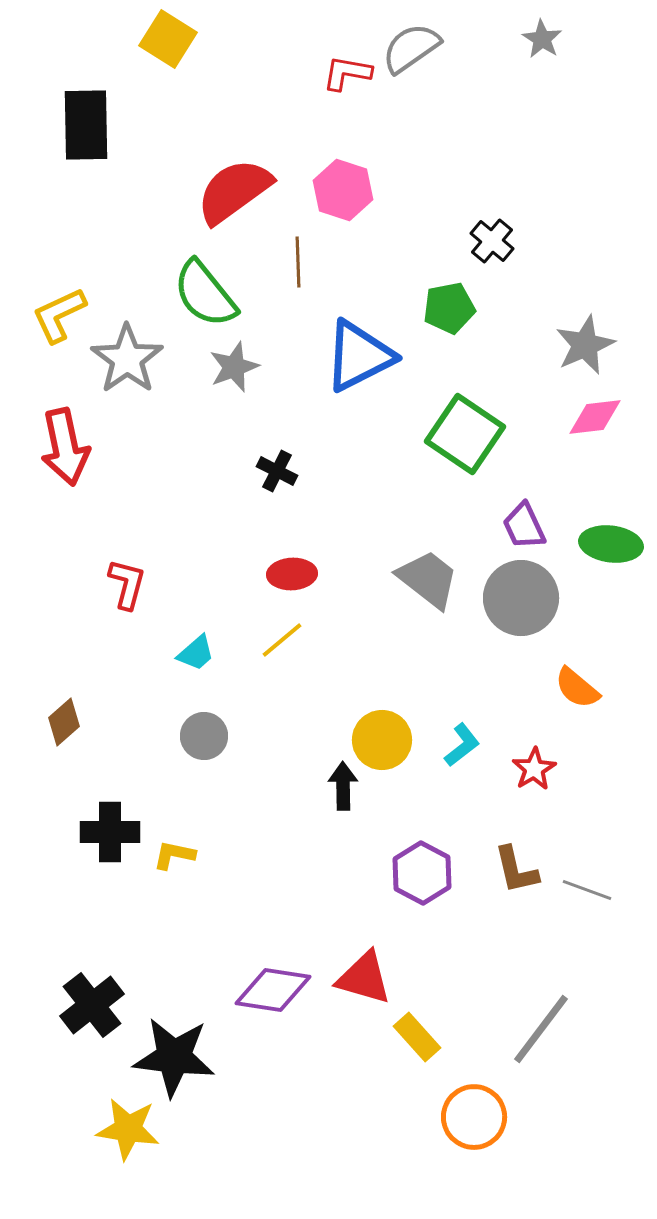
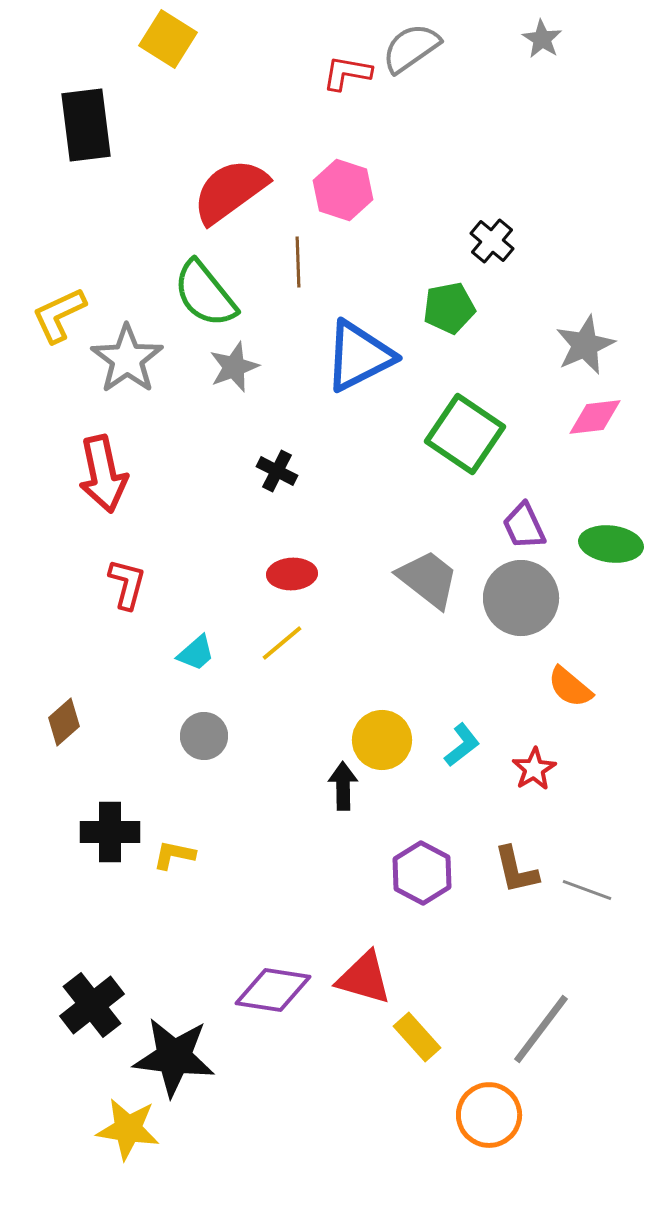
black rectangle at (86, 125): rotated 6 degrees counterclockwise
red semicircle at (234, 191): moved 4 px left
red arrow at (65, 447): moved 38 px right, 27 px down
yellow line at (282, 640): moved 3 px down
orange semicircle at (577, 688): moved 7 px left, 1 px up
orange circle at (474, 1117): moved 15 px right, 2 px up
